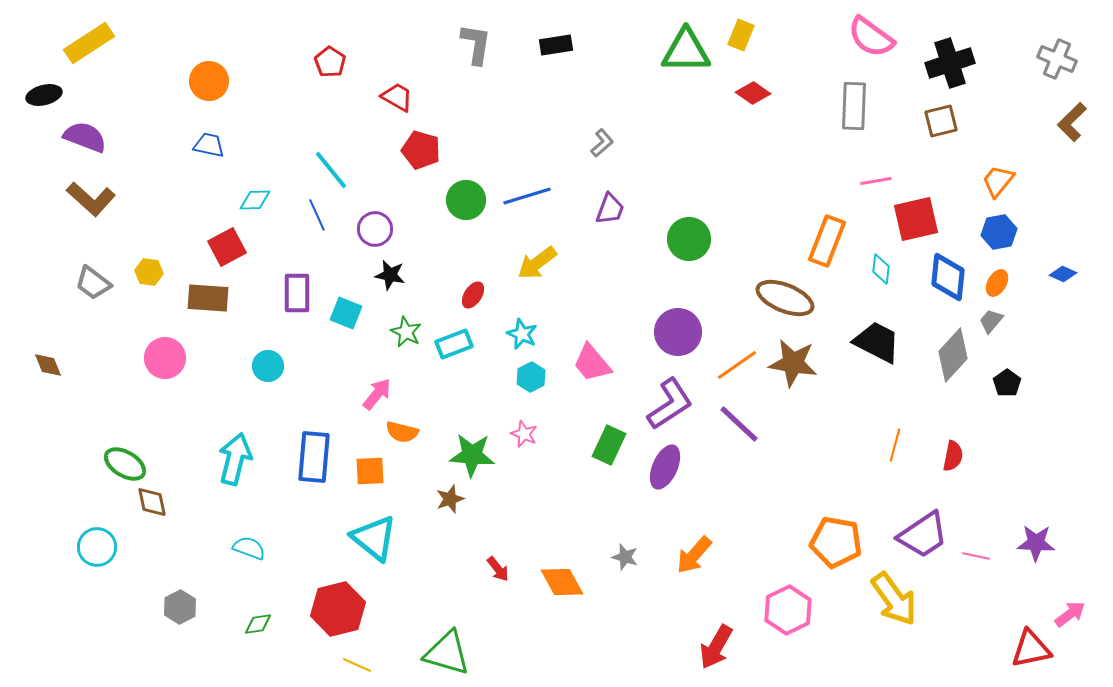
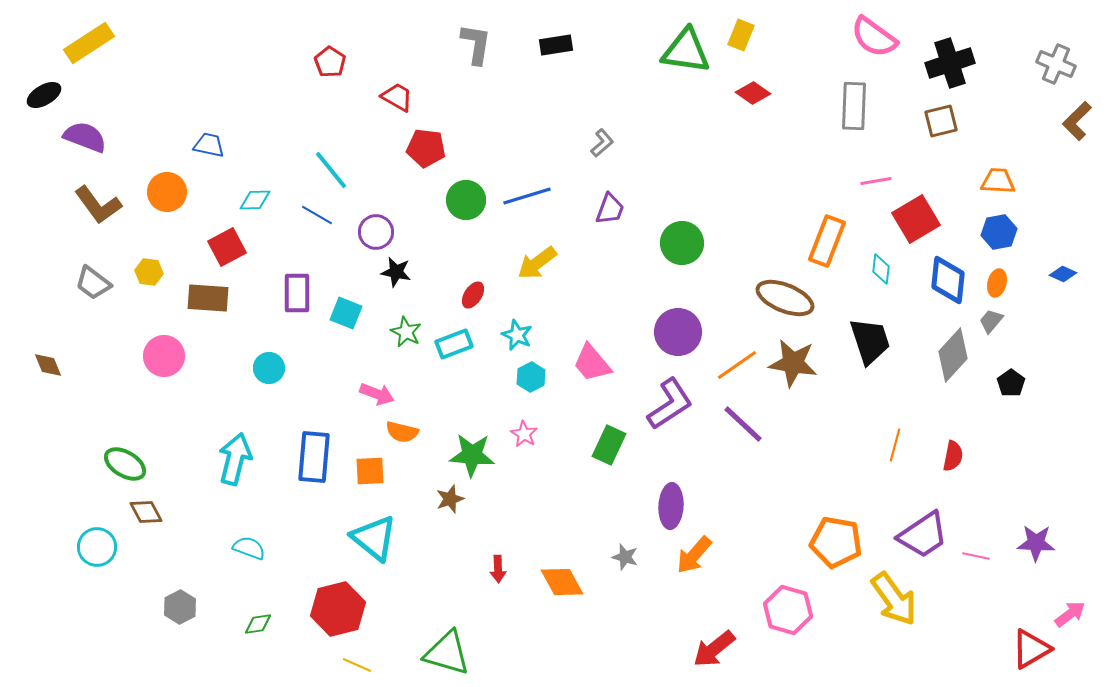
pink semicircle at (871, 37): moved 3 px right
green triangle at (686, 51): rotated 8 degrees clockwise
gray cross at (1057, 59): moved 1 px left, 5 px down
orange circle at (209, 81): moved 42 px left, 111 px down
black ellipse at (44, 95): rotated 16 degrees counterclockwise
brown L-shape at (1072, 122): moved 5 px right, 1 px up
red pentagon at (421, 150): moved 5 px right, 2 px up; rotated 9 degrees counterclockwise
orange trapezoid at (998, 181): rotated 54 degrees clockwise
brown L-shape at (91, 199): moved 7 px right, 6 px down; rotated 12 degrees clockwise
blue line at (317, 215): rotated 36 degrees counterclockwise
red square at (916, 219): rotated 18 degrees counterclockwise
purple circle at (375, 229): moved 1 px right, 3 px down
green circle at (689, 239): moved 7 px left, 4 px down
black star at (390, 275): moved 6 px right, 3 px up
blue diamond at (948, 277): moved 3 px down
orange ellipse at (997, 283): rotated 16 degrees counterclockwise
cyan star at (522, 334): moved 5 px left, 1 px down
black trapezoid at (877, 342): moved 7 px left, 1 px up; rotated 45 degrees clockwise
pink circle at (165, 358): moved 1 px left, 2 px up
cyan circle at (268, 366): moved 1 px right, 2 px down
black pentagon at (1007, 383): moved 4 px right
pink arrow at (377, 394): rotated 72 degrees clockwise
purple line at (739, 424): moved 4 px right
pink star at (524, 434): rotated 8 degrees clockwise
purple ellipse at (665, 467): moved 6 px right, 39 px down; rotated 21 degrees counterclockwise
brown diamond at (152, 502): moved 6 px left, 10 px down; rotated 16 degrees counterclockwise
red arrow at (498, 569): rotated 36 degrees clockwise
pink hexagon at (788, 610): rotated 18 degrees counterclockwise
red arrow at (716, 647): moved 2 px left, 2 px down; rotated 21 degrees clockwise
red triangle at (1031, 649): rotated 18 degrees counterclockwise
